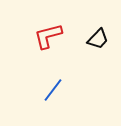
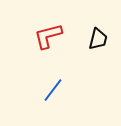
black trapezoid: rotated 30 degrees counterclockwise
